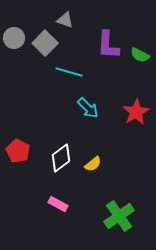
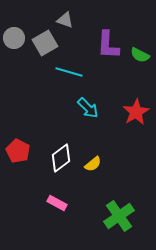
gray square: rotated 15 degrees clockwise
pink rectangle: moved 1 px left, 1 px up
